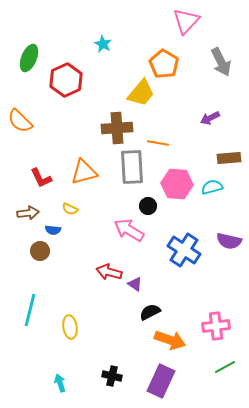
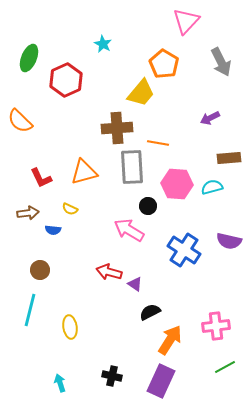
brown circle: moved 19 px down
orange arrow: rotated 76 degrees counterclockwise
